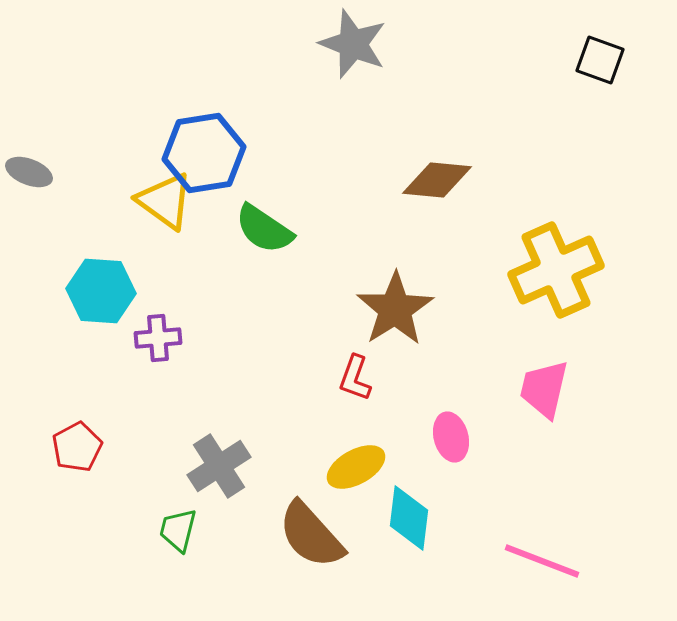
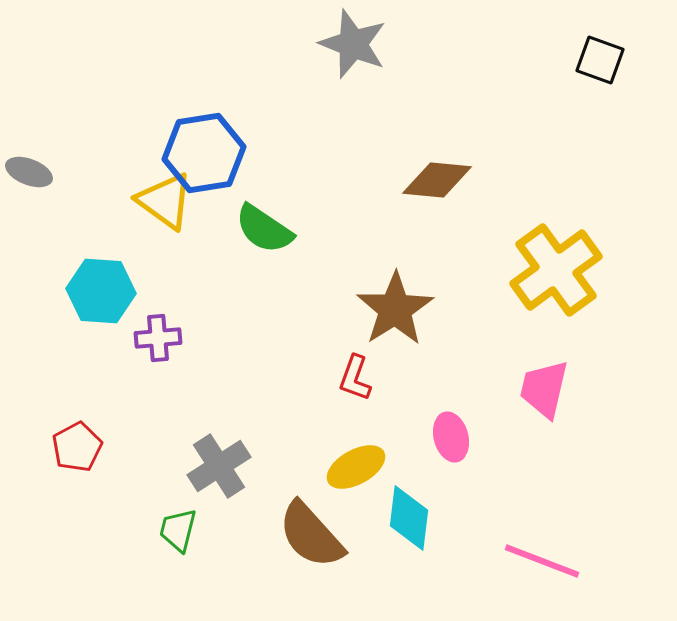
yellow cross: rotated 12 degrees counterclockwise
